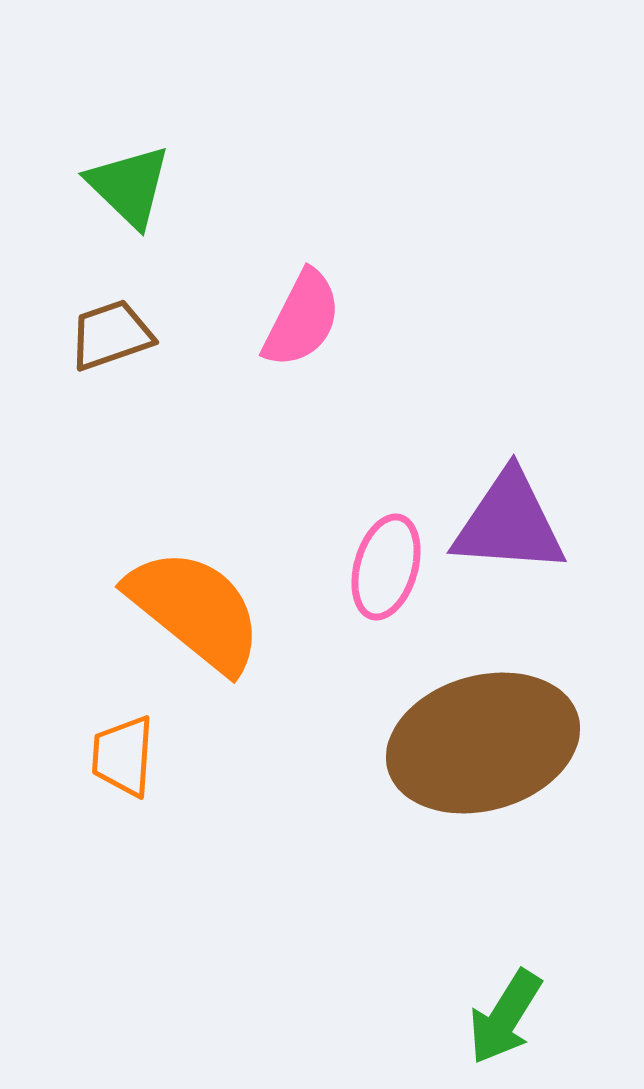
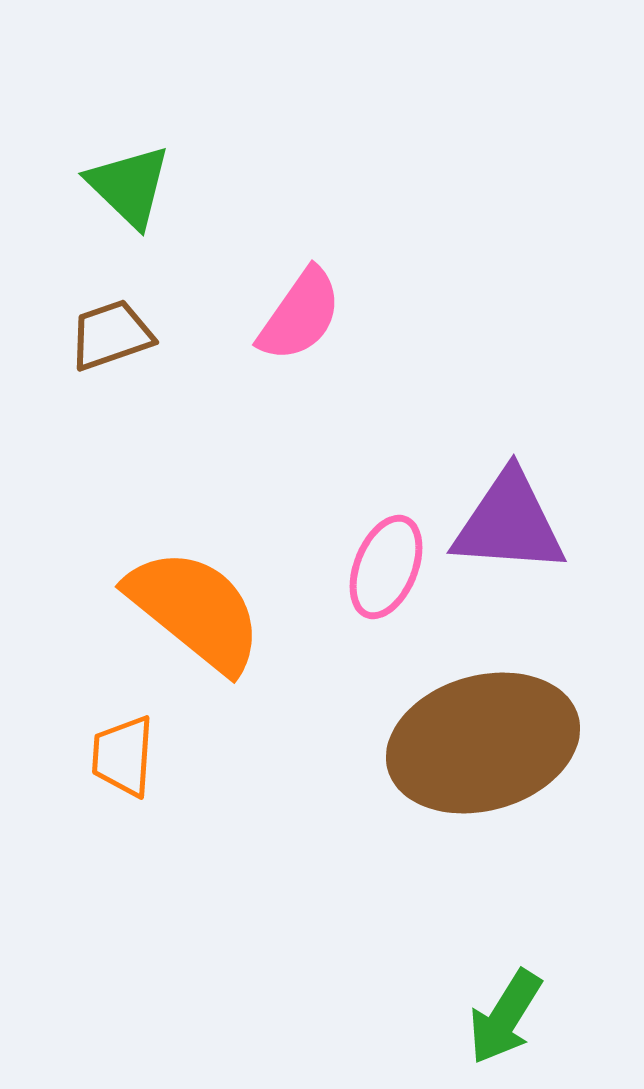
pink semicircle: moved 2 px left, 4 px up; rotated 8 degrees clockwise
pink ellipse: rotated 6 degrees clockwise
